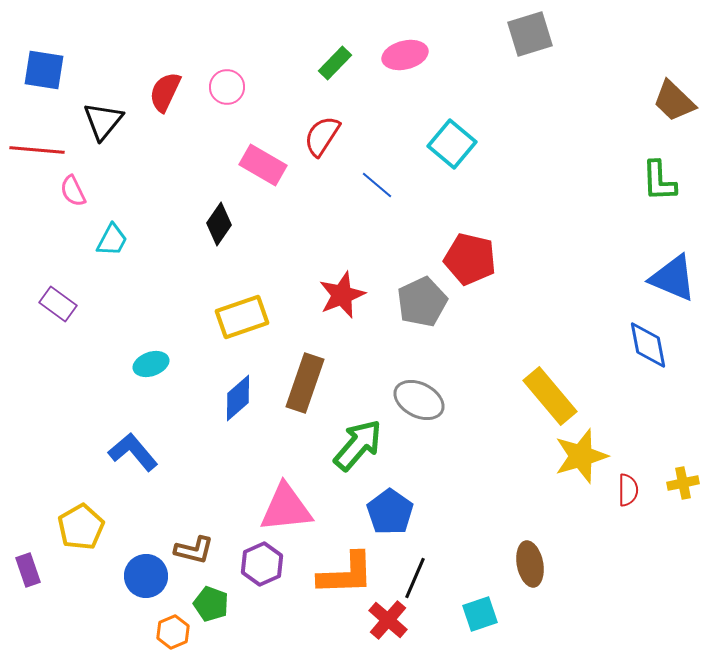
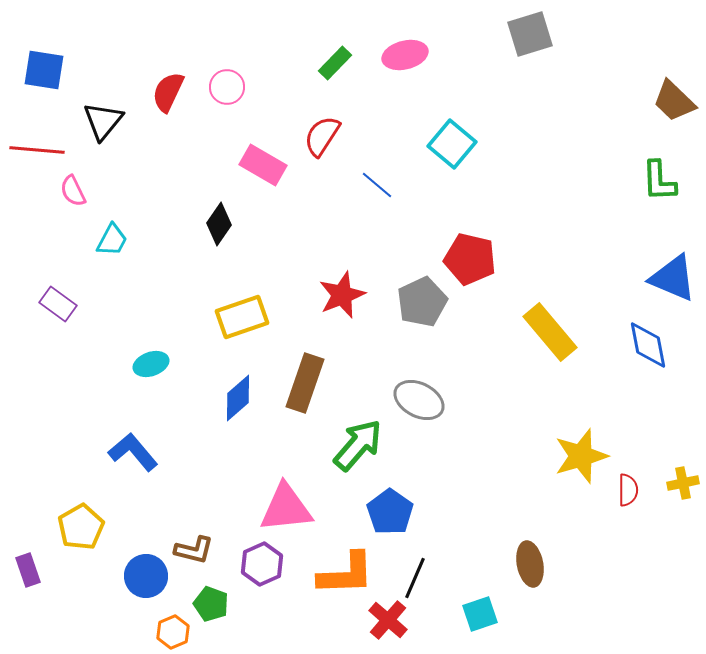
red semicircle at (165, 92): moved 3 px right
yellow rectangle at (550, 396): moved 64 px up
